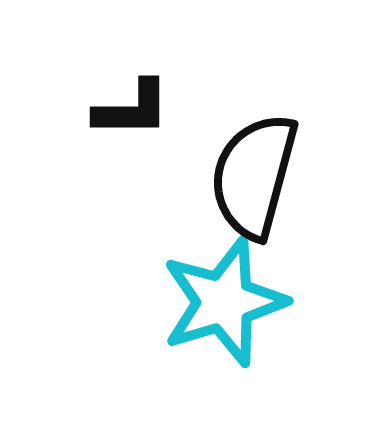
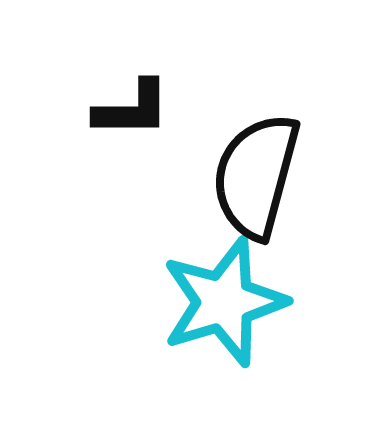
black semicircle: moved 2 px right
